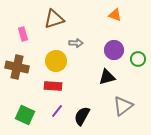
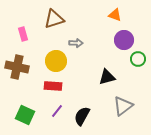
purple circle: moved 10 px right, 10 px up
